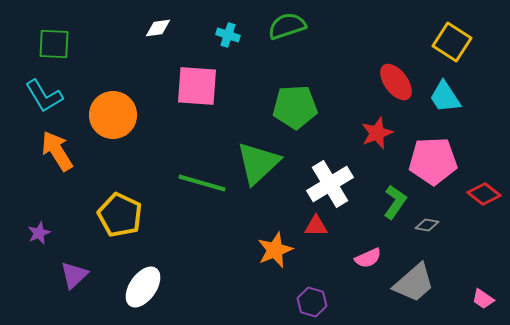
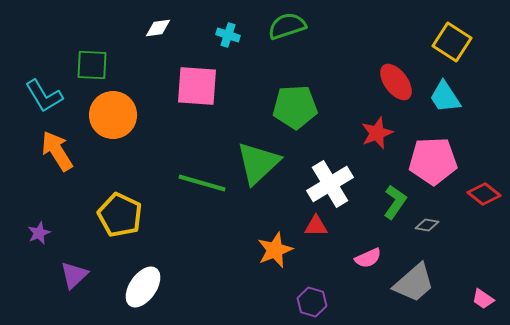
green square: moved 38 px right, 21 px down
